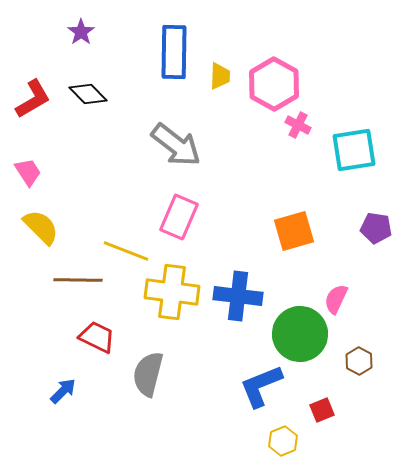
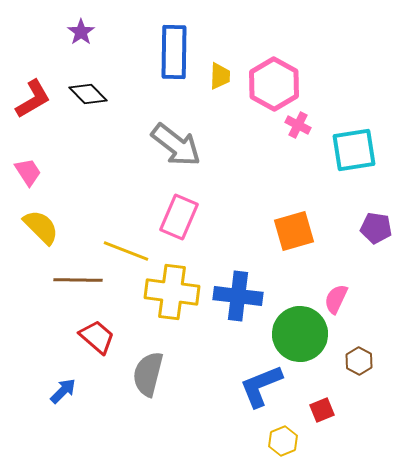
red trapezoid: rotated 15 degrees clockwise
